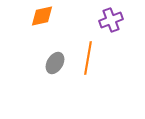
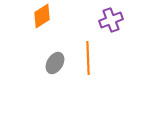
orange diamond: rotated 20 degrees counterclockwise
orange line: rotated 12 degrees counterclockwise
